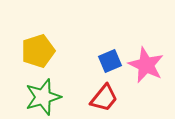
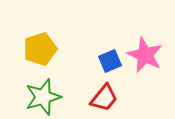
yellow pentagon: moved 2 px right, 2 px up
pink star: moved 1 px left, 10 px up
